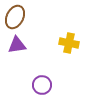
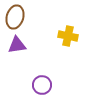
brown ellipse: rotated 10 degrees counterclockwise
yellow cross: moved 1 px left, 7 px up
